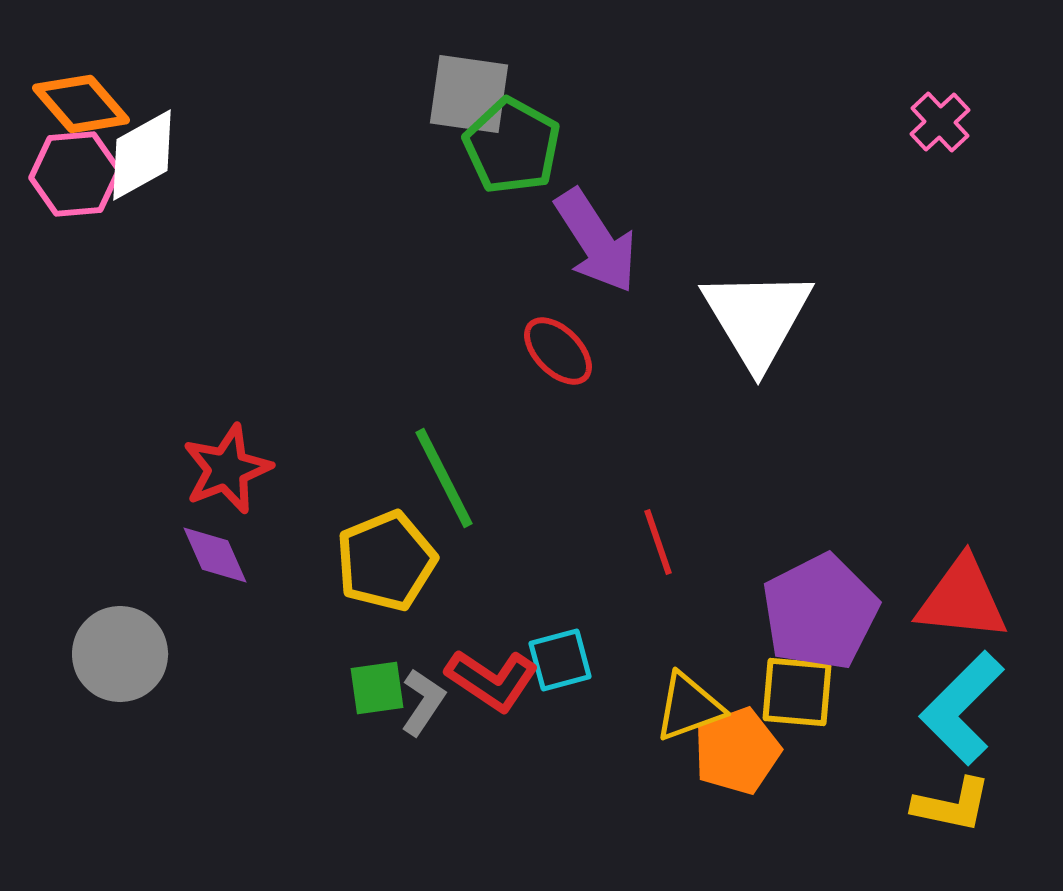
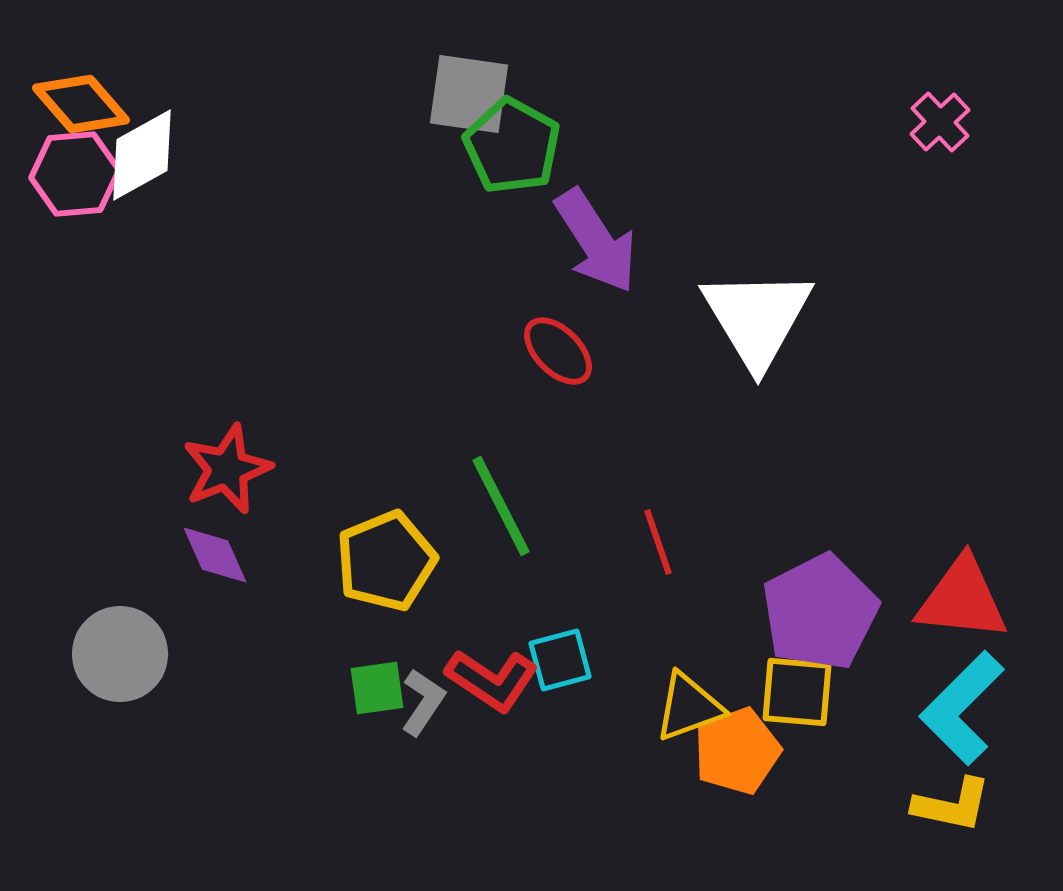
green line: moved 57 px right, 28 px down
